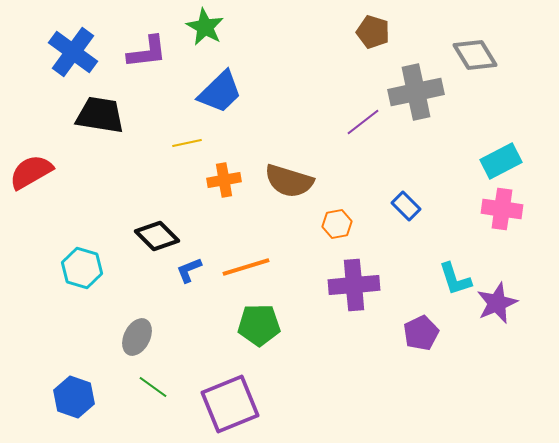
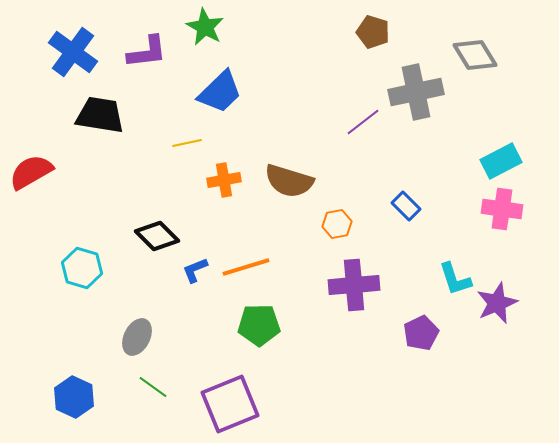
blue L-shape: moved 6 px right
blue hexagon: rotated 6 degrees clockwise
